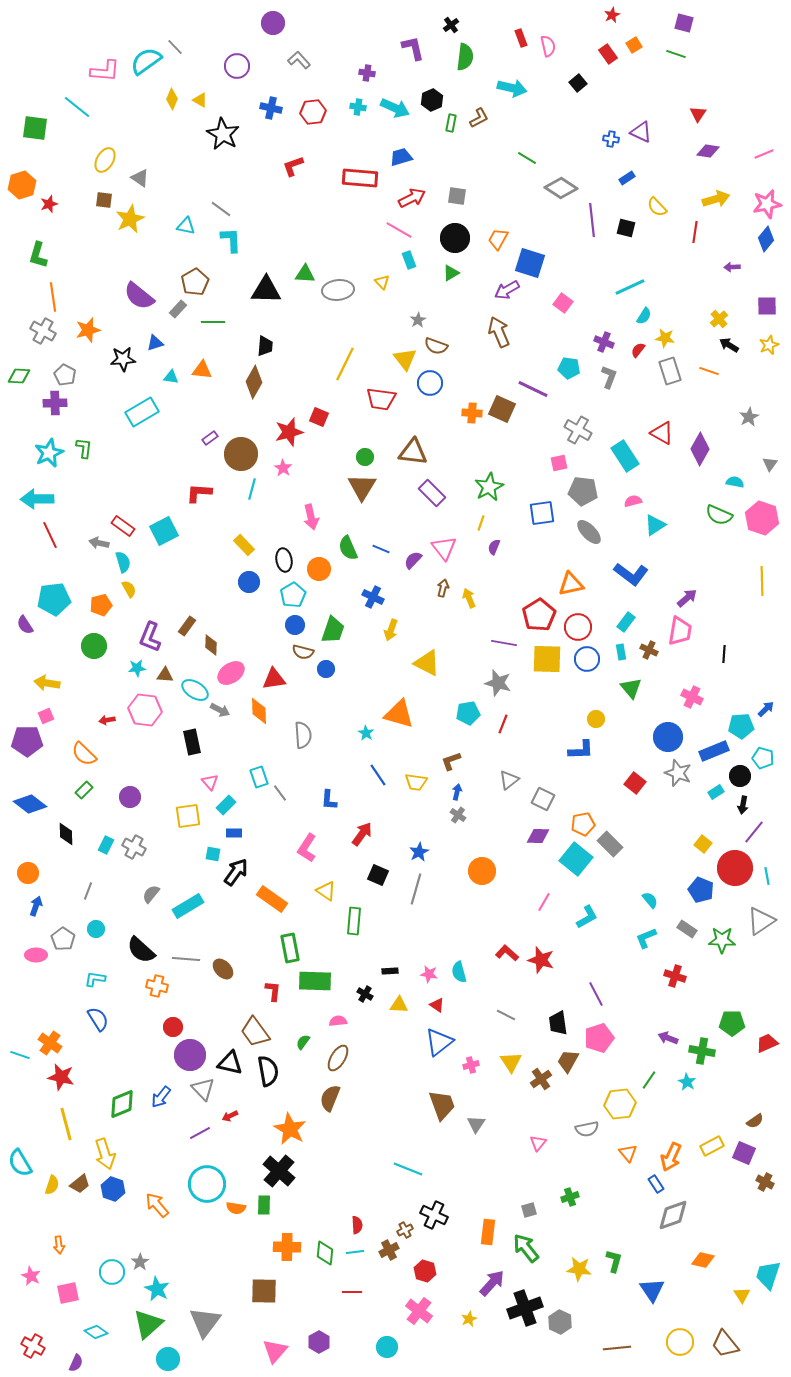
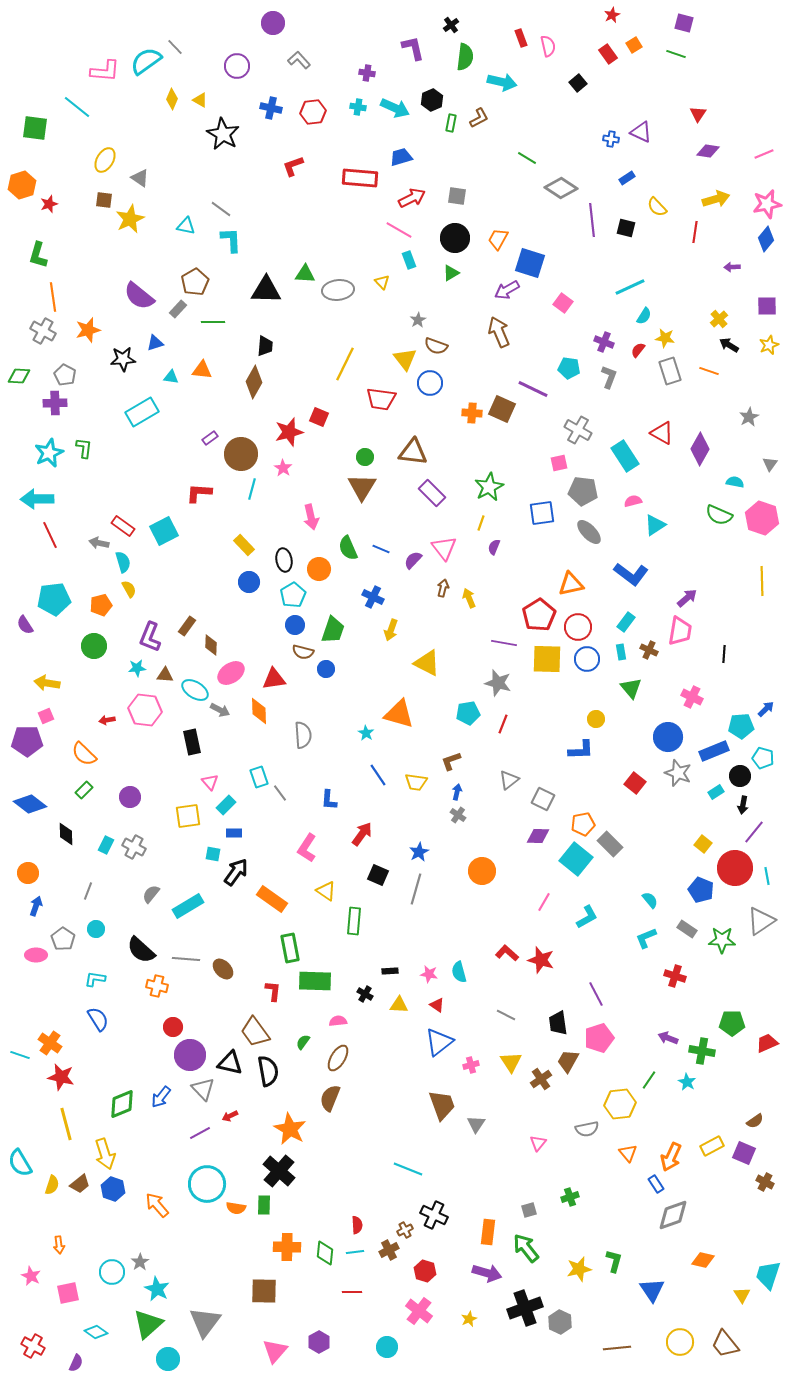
cyan arrow at (512, 88): moved 10 px left, 6 px up
yellow star at (579, 1269): rotated 20 degrees counterclockwise
purple arrow at (492, 1283): moved 5 px left, 10 px up; rotated 64 degrees clockwise
